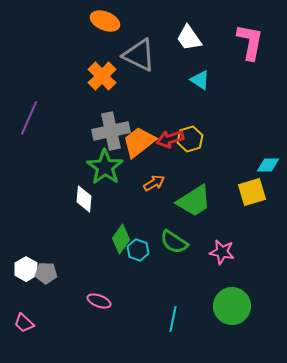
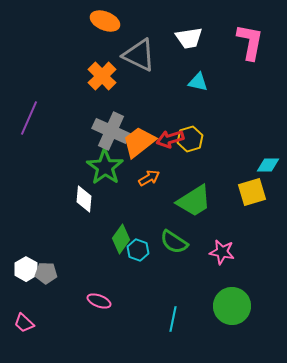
white trapezoid: rotated 64 degrees counterclockwise
cyan triangle: moved 2 px left, 2 px down; rotated 20 degrees counterclockwise
gray cross: rotated 36 degrees clockwise
orange arrow: moved 5 px left, 5 px up
